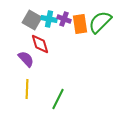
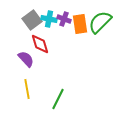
gray square: rotated 24 degrees clockwise
yellow line: rotated 12 degrees counterclockwise
